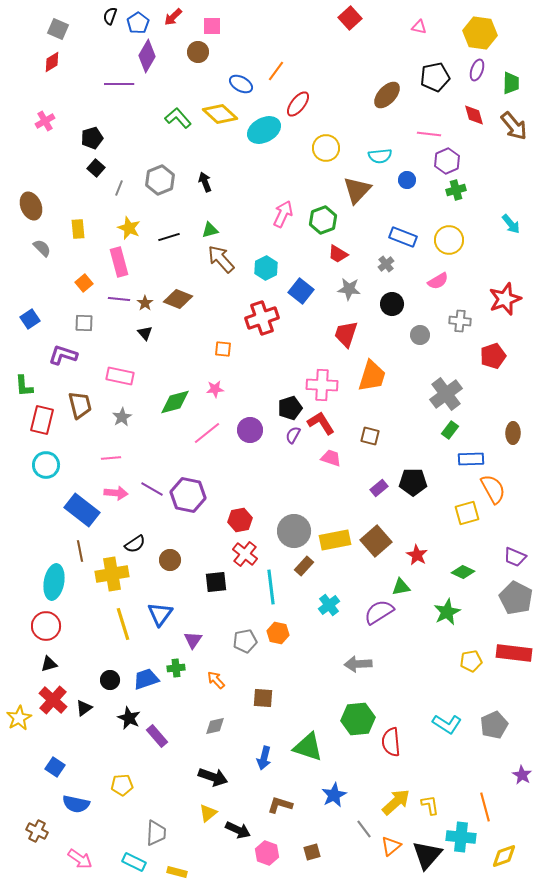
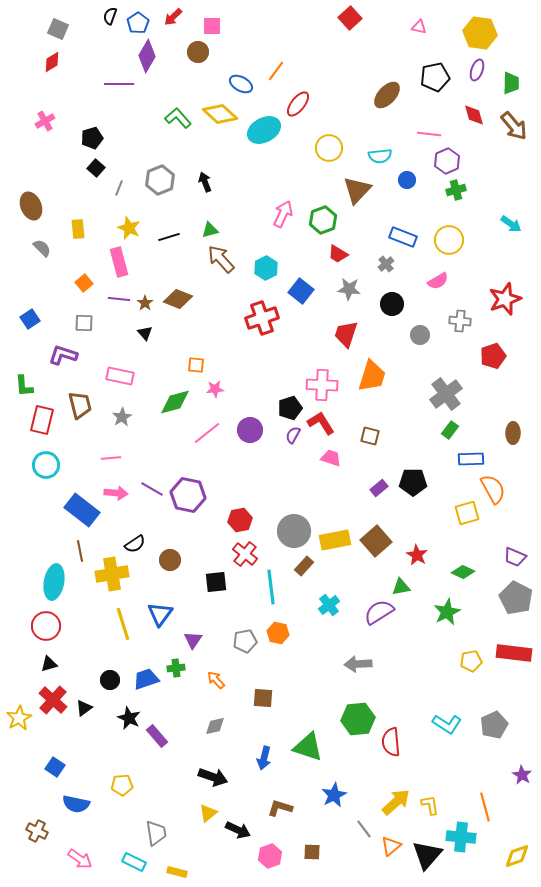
yellow circle at (326, 148): moved 3 px right
cyan arrow at (511, 224): rotated 15 degrees counterclockwise
orange square at (223, 349): moved 27 px left, 16 px down
brown L-shape at (280, 805): moved 3 px down
gray trapezoid at (156, 833): rotated 12 degrees counterclockwise
brown square at (312, 852): rotated 18 degrees clockwise
pink hexagon at (267, 853): moved 3 px right, 3 px down; rotated 20 degrees clockwise
yellow diamond at (504, 856): moved 13 px right
